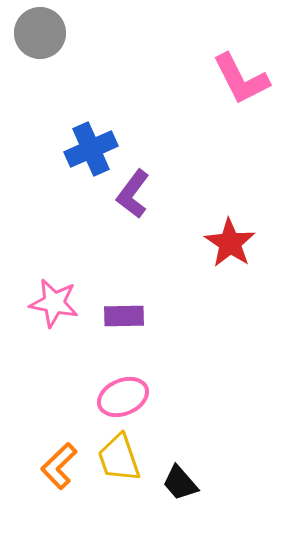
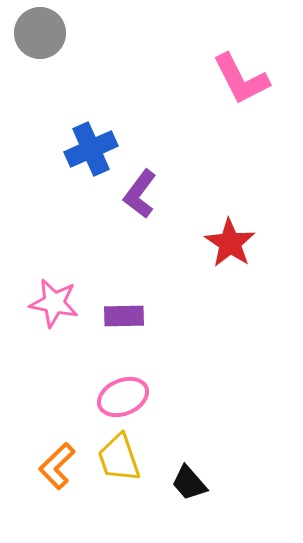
purple L-shape: moved 7 px right
orange L-shape: moved 2 px left
black trapezoid: moved 9 px right
